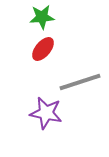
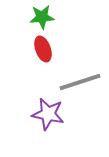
red ellipse: rotated 60 degrees counterclockwise
purple star: moved 2 px right, 1 px down
